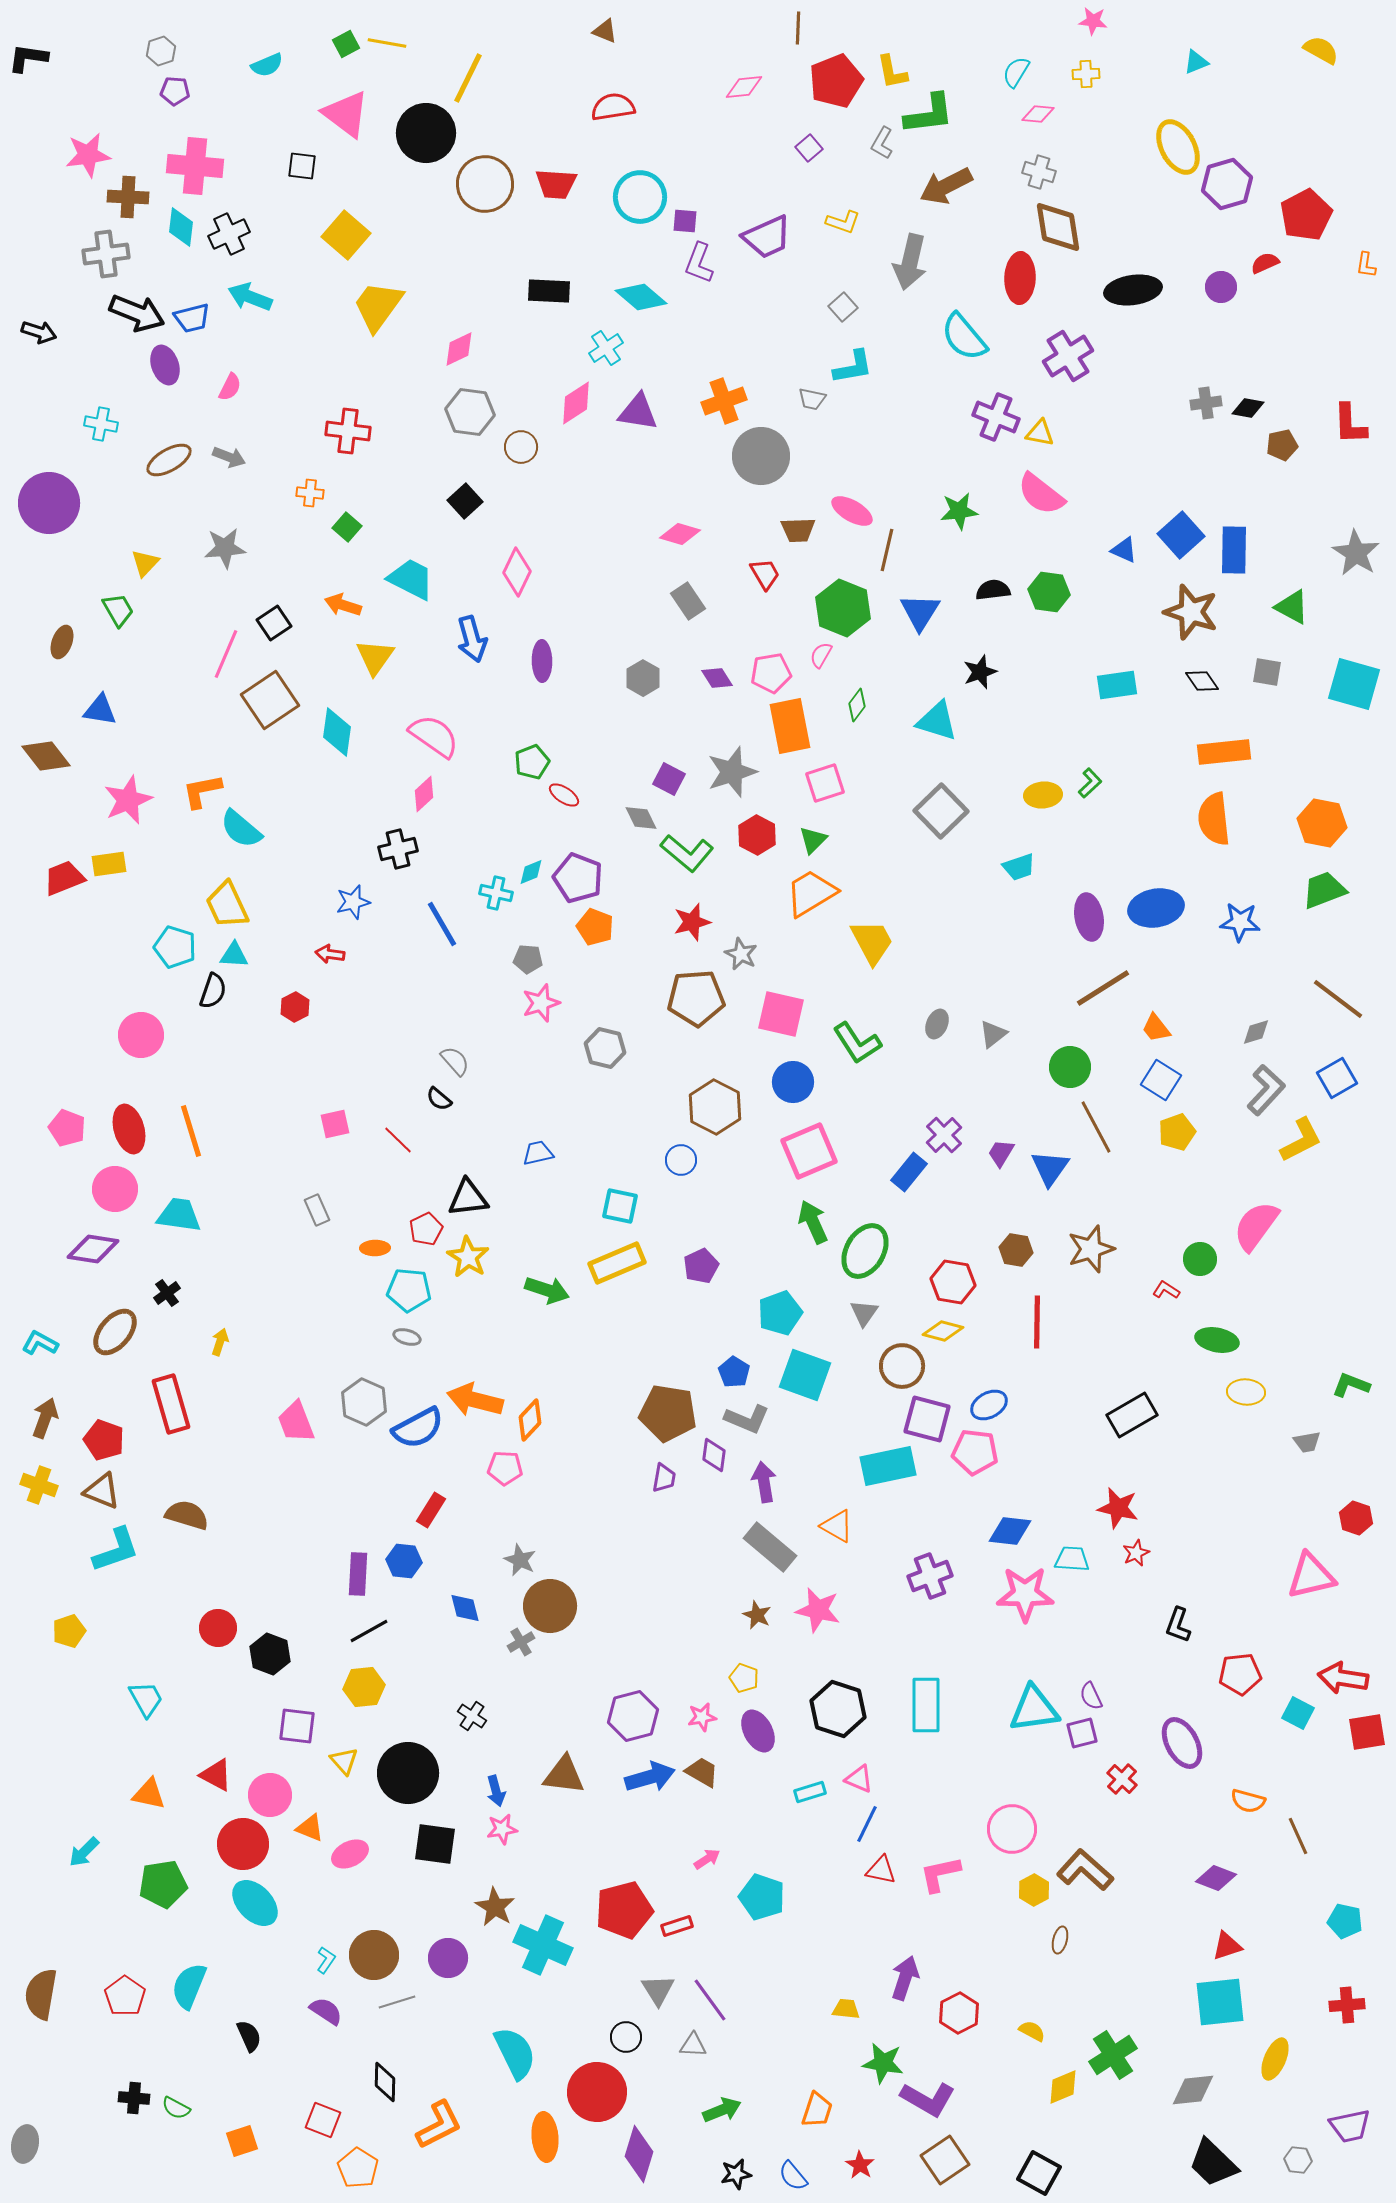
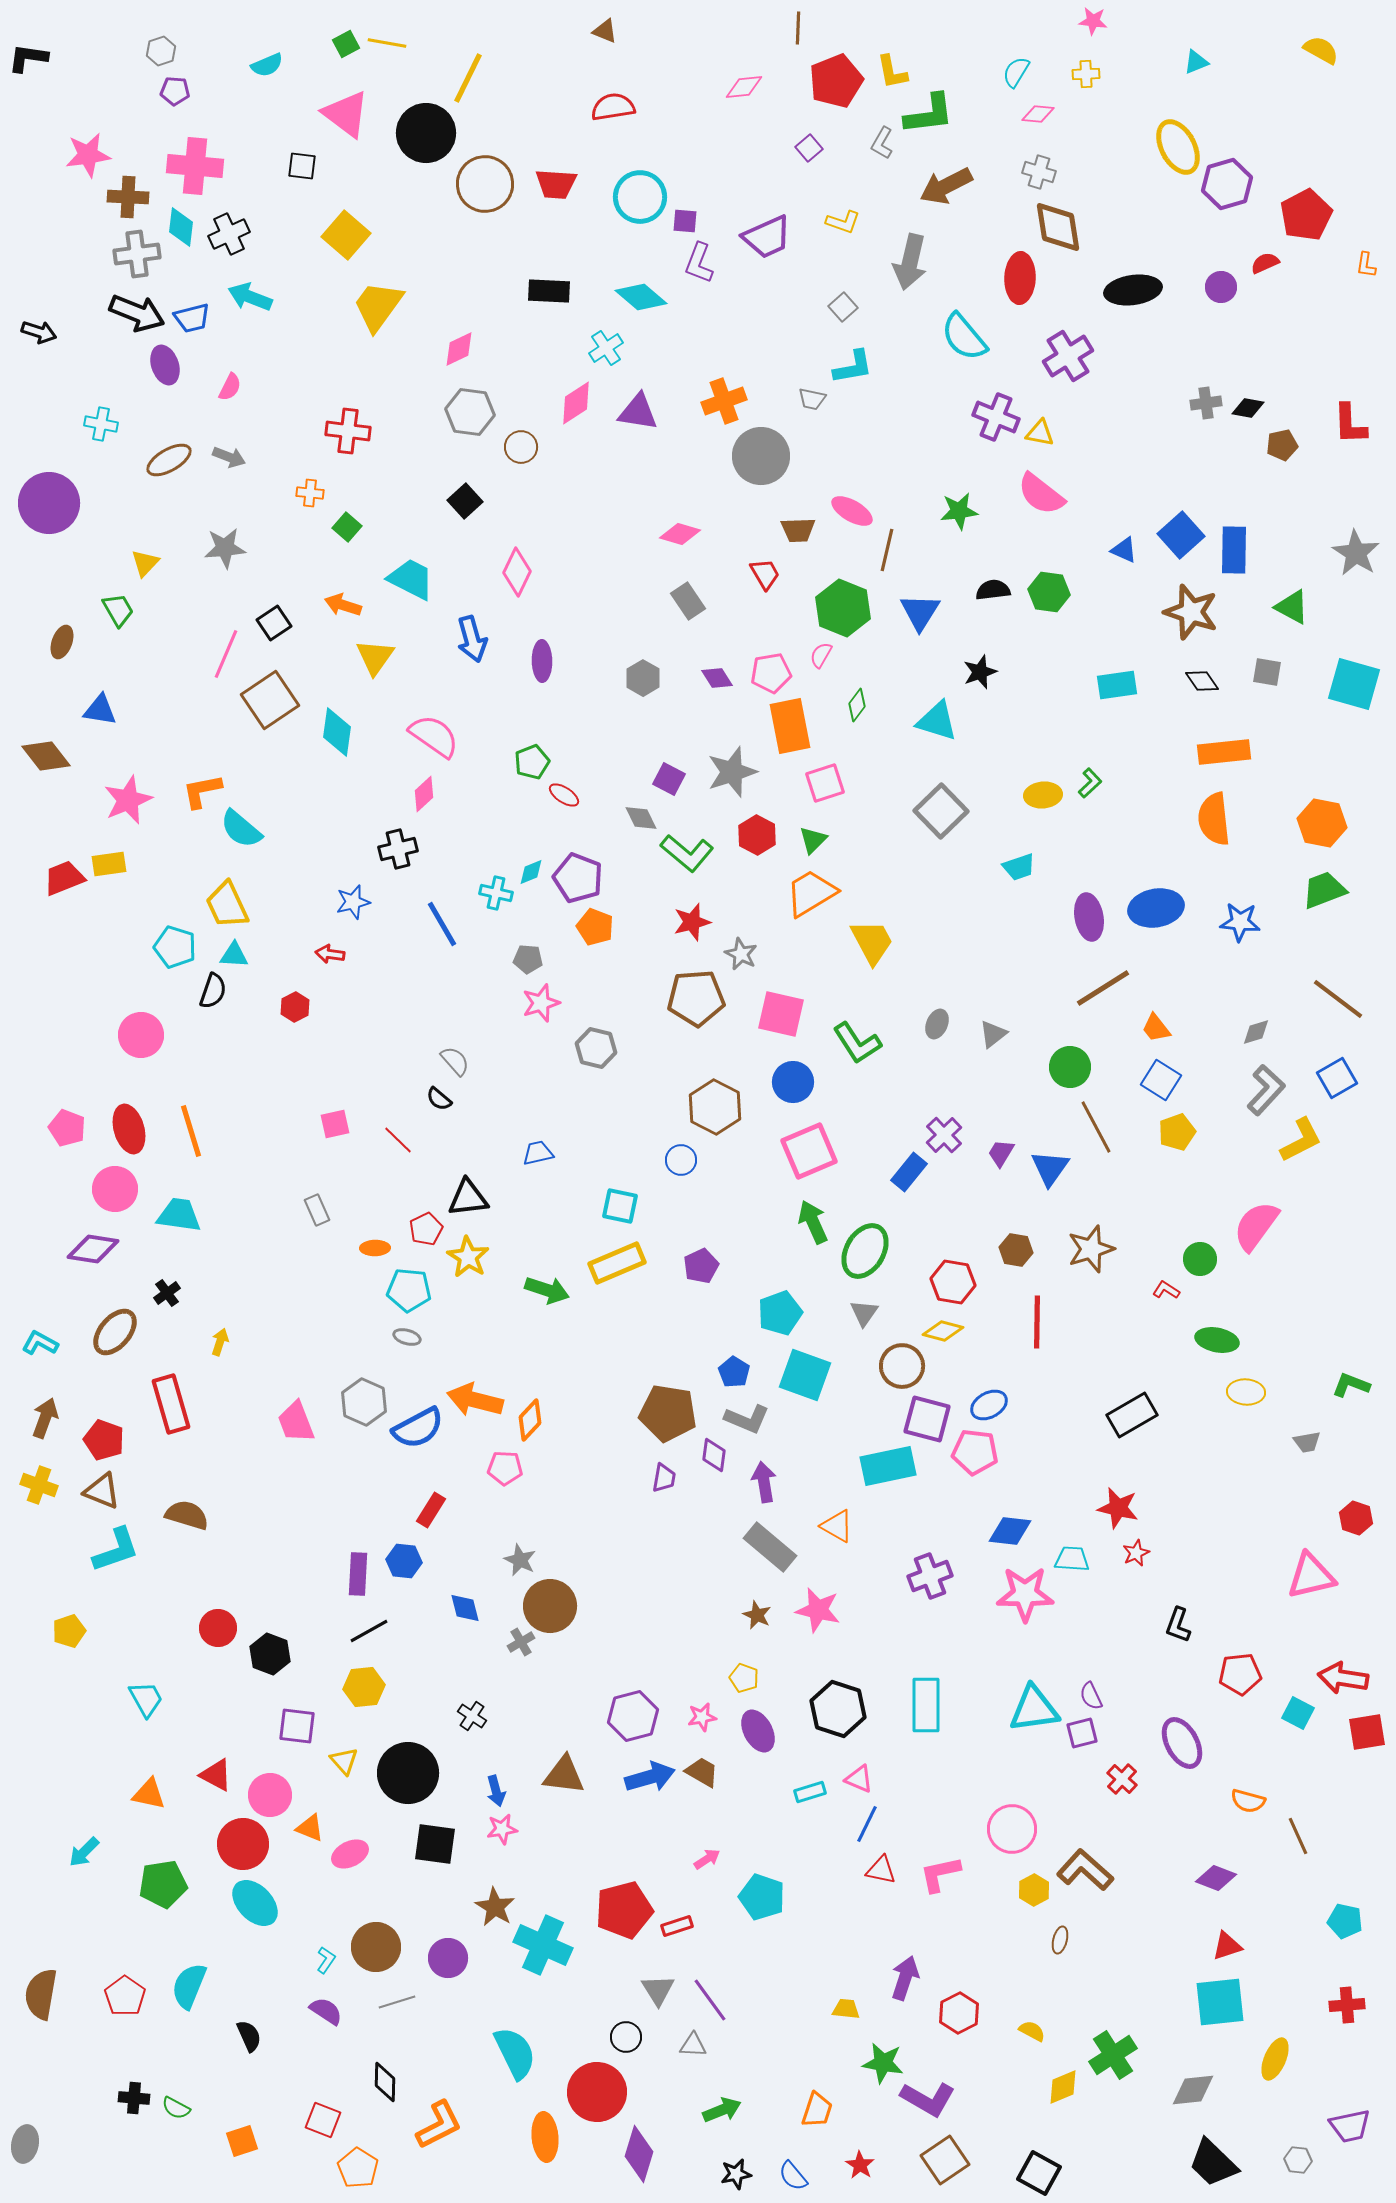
gray cross at (106, 254): moved 31 px right
gray hexagon at (605, 1048): moved 9 px left
brown circle at (374, 1955): moved 2 px right, 8 px up
